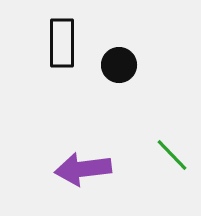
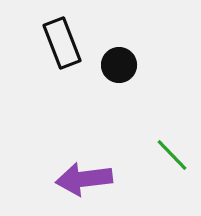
black rectangle: rotated 21 degrees counterclockwise
purple arrow: moved 1 px right, 10 px down
